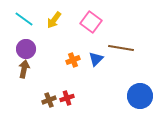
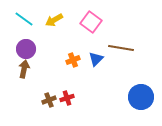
yellow arrow: rotated 24 degrees clockwise
blue circle: moved 1 px right, 1 px down
